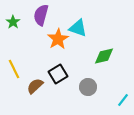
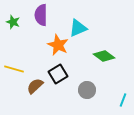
purple semicircle: rotated 15 degrees counterclockwise
green star: rotated 16 degrees counterclockwise
cyan triangle: rotated 42 degrees counterclockwise
orange star: moved 6 px down; rotated 15 degrees counterclockwise
green diamond: rotated 50 degrees clockwise
yellow line: rotated 48 degrees counterclockwise
gray circle: moved 1 px left, 3 px down
cyan line: rotated 16 degrees counterclockwise
